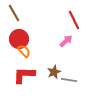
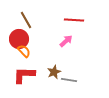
brown line: moved 12 px right, 7 px down
red line: rotated 60 degrees counterclockwise
